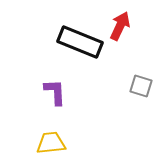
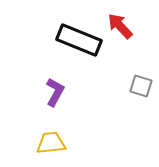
red arrow: rotated 68 degrees counterclockwise
black rectangle: moved 1 px left, 2 px up
purple L-shape: rotated 32 degrees clockwise
